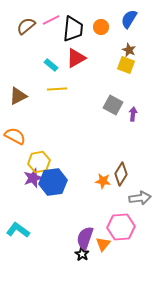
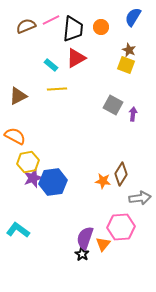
blue semicircle: moved 4 px right, 2 px up
brown semicircle: rotated 18 degrees clockwise
yellow hexagon: moved 11 px left
